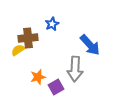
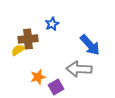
brown cross: moved 1 px down
gray arrow: moved 4 px right; rotated 90 degrees clockwise
